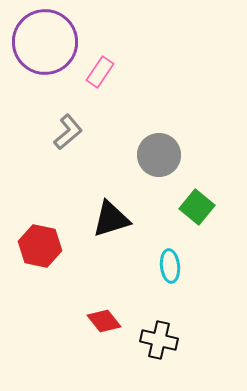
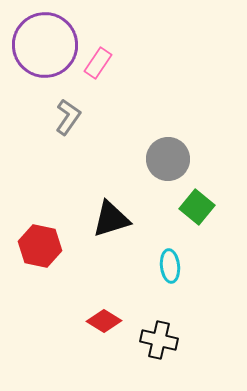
purple circle: moved 3 px down
pink rectangle: moved 2 px left, 9 px up
gray L-shape: moved 15 px up; rotated 15 degrees counterclockwise
gray circle: moved 9 px right, 4 px down
red diamond: rotated 20 degrees counterclockwise
